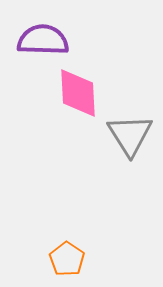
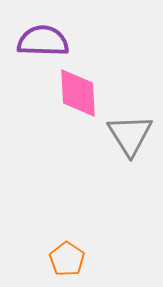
purple semicircle: moved 1 px down
